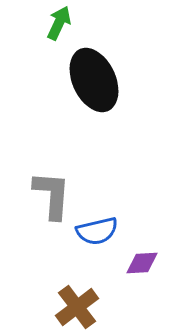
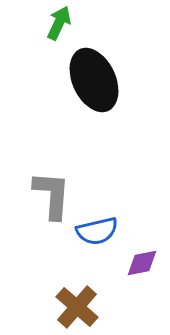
purple diamond: rotated 8 degrees counterclockwise
brown cross: rotated 12 degrees counterclockwise
